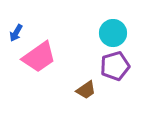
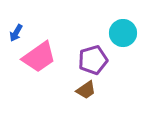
cyan circle: moved 10 px right
purple pentagon: moved 22 px left, 6 px up
